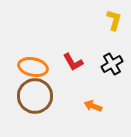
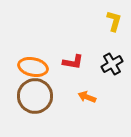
yellow L-shape: moved 1 px down
red L-shape: rotated 50 degrees counterclockwise
orange arrow: moved 6 px left, 9 px up
